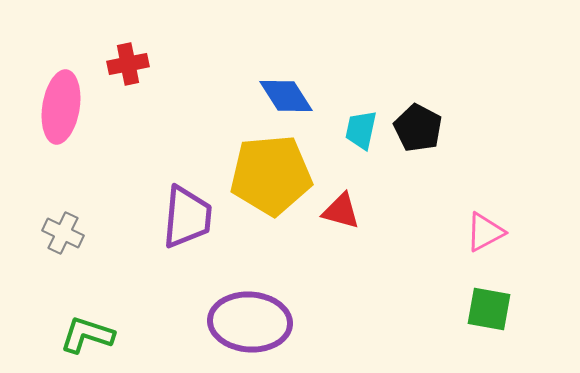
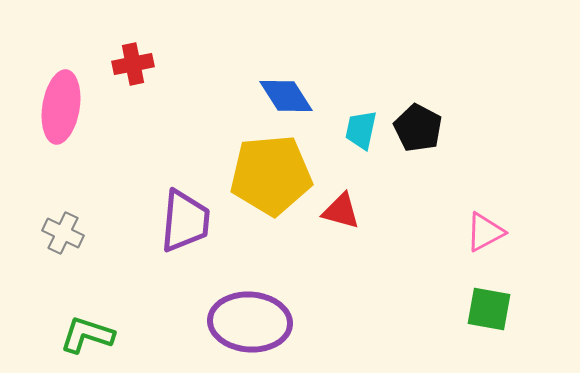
red cross: moved 5 px right
purple trapezoid: moved 2 px left, 4 px down
